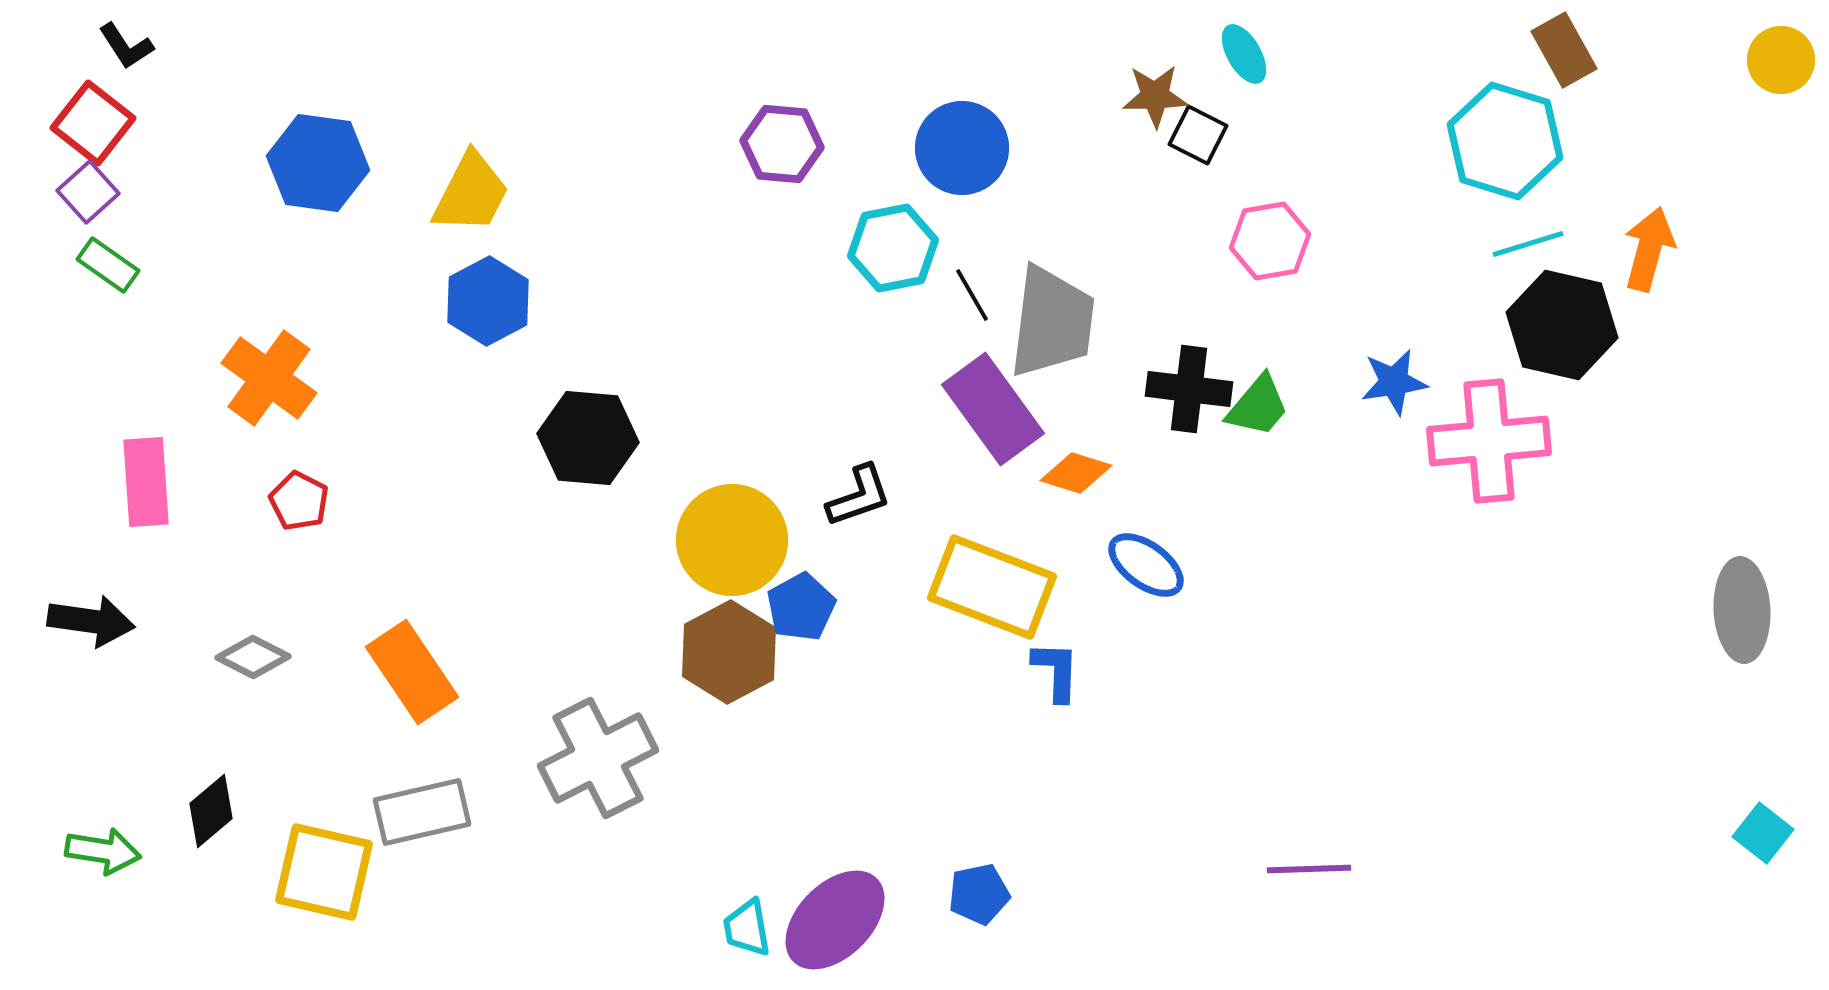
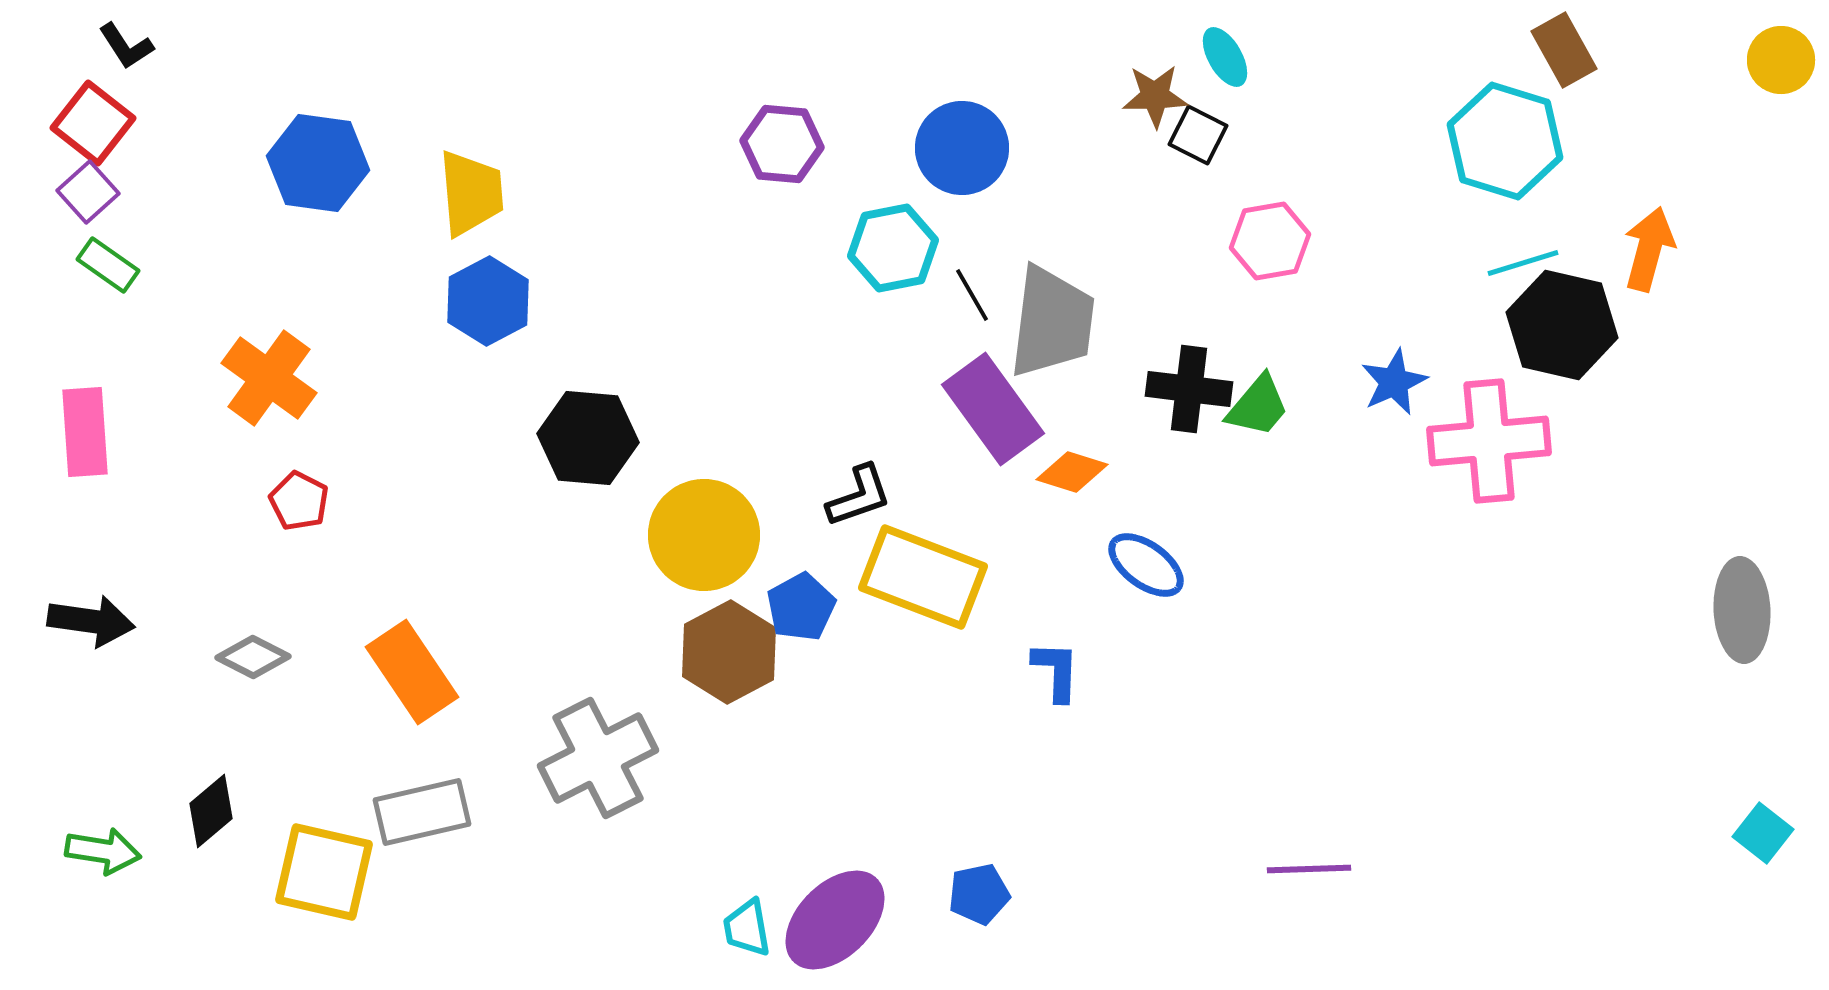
cyan ellipse at (1244, 54): moved 19 px left, 3 px down
yellow trapezoid at (471, 193): rotated 32 degrees counterclockwise
cyan line at (1528, 244): moved 5 px left, 19 px down
blue star at (1394, 382): rotated 16 degrees counterclockwise
orange diamond at (1076, 473): moved 4 px left, 1 px up
pink rectangle at (146, 482): moved 61 px left, 50 px up
yellow circle at (732, 540): moved 28 px left, 5 px up
yellow rectangle at (992, 587): moved 69 px left, 10 px up
